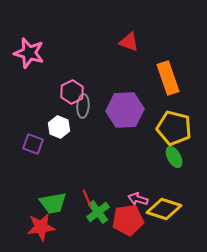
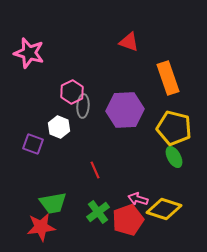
red line: moved 8 px right, 28 px up
red pentagon: rotated 12 degrees counterclockwise
